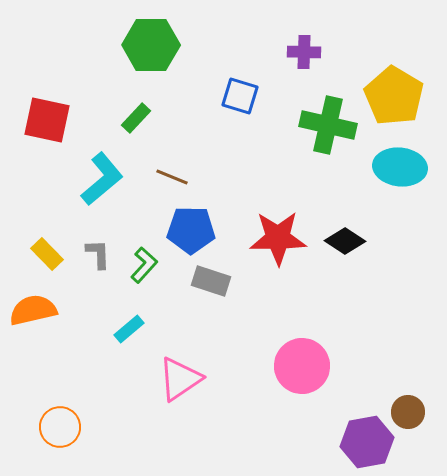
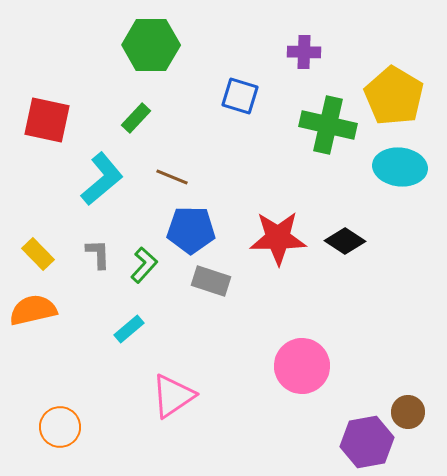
yellow rectangle: moved 9 px left
pink triangle: moved 7 px left, 17 px down
